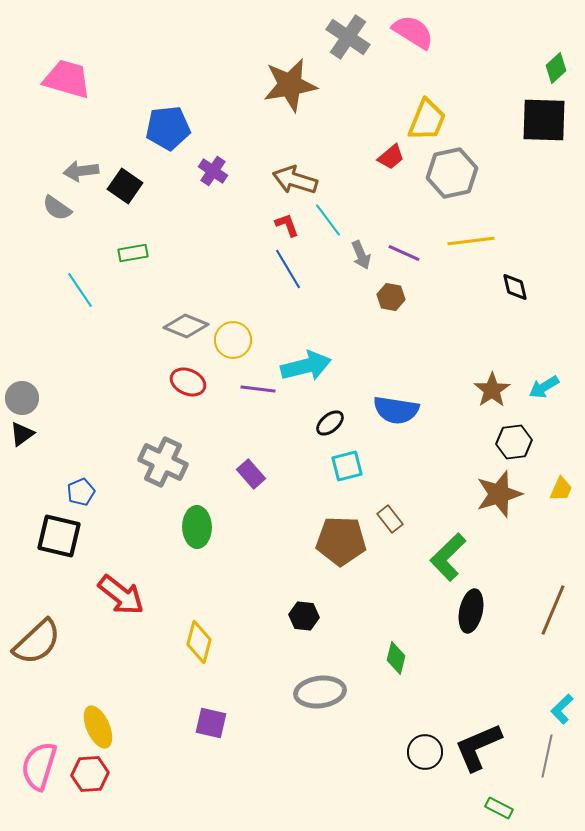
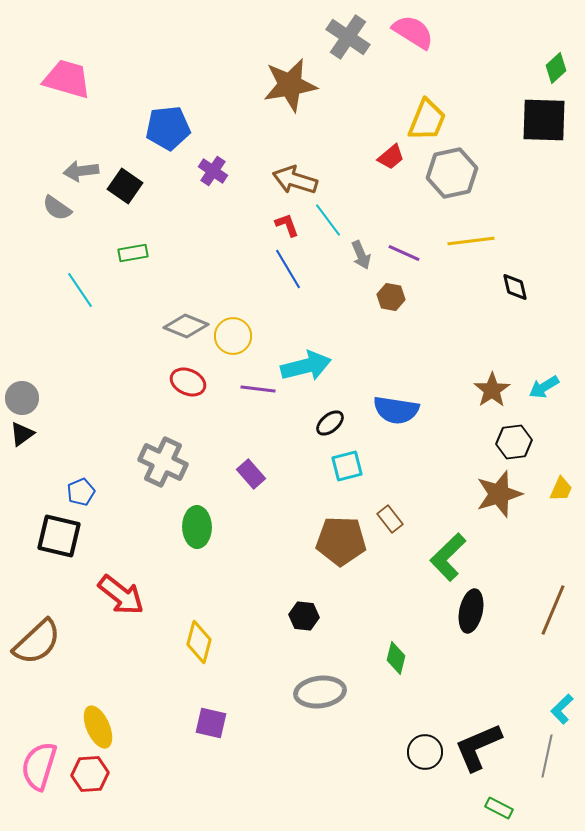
yellow circle at (233, 340): moved 4 px up
